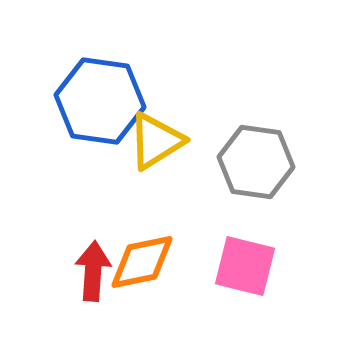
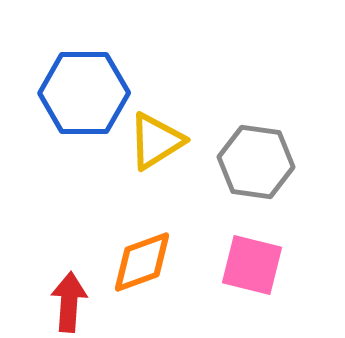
blue hexagon: moved 16 px left, 8 px up; rotated 8 degrees counterclockwise
orange diamond: rotated 8 degrees counterclockwise
pink square: moved 7 px right, 1 px up
red arrow: moved 24 px left, 31 px down
